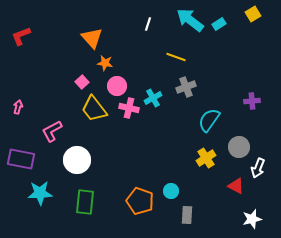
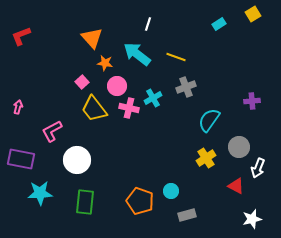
cyan arrow: moved 53 px left, 34 px down
gray rectangle: rotated 72 degrees clockwise
